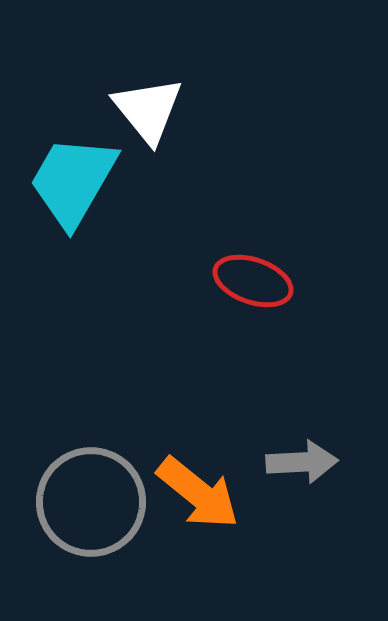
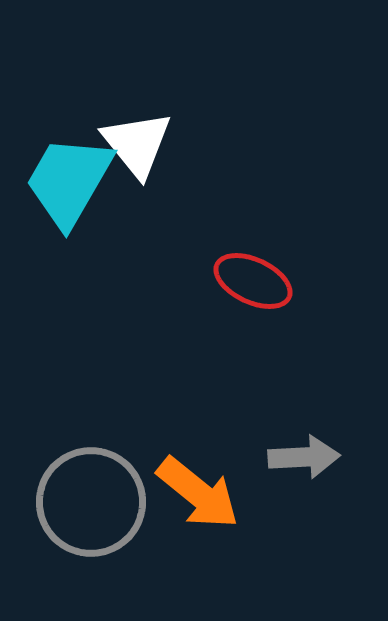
white triangle: moved 11 px left, 34 px down
cyan trapezoid: moved 4 px left
red ellipse: rotated 6 degrees clockwise
gray arrow: moved 2 px right, 5 px up
